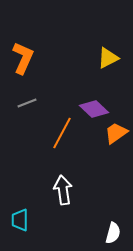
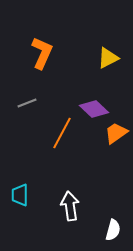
orange L-shape: moved 19 px right, 5 px up
white arrow: moved 7 px right, 16 px down
cyan trapezoid: moved 25 px up
white semicircle: moved 3 px up
